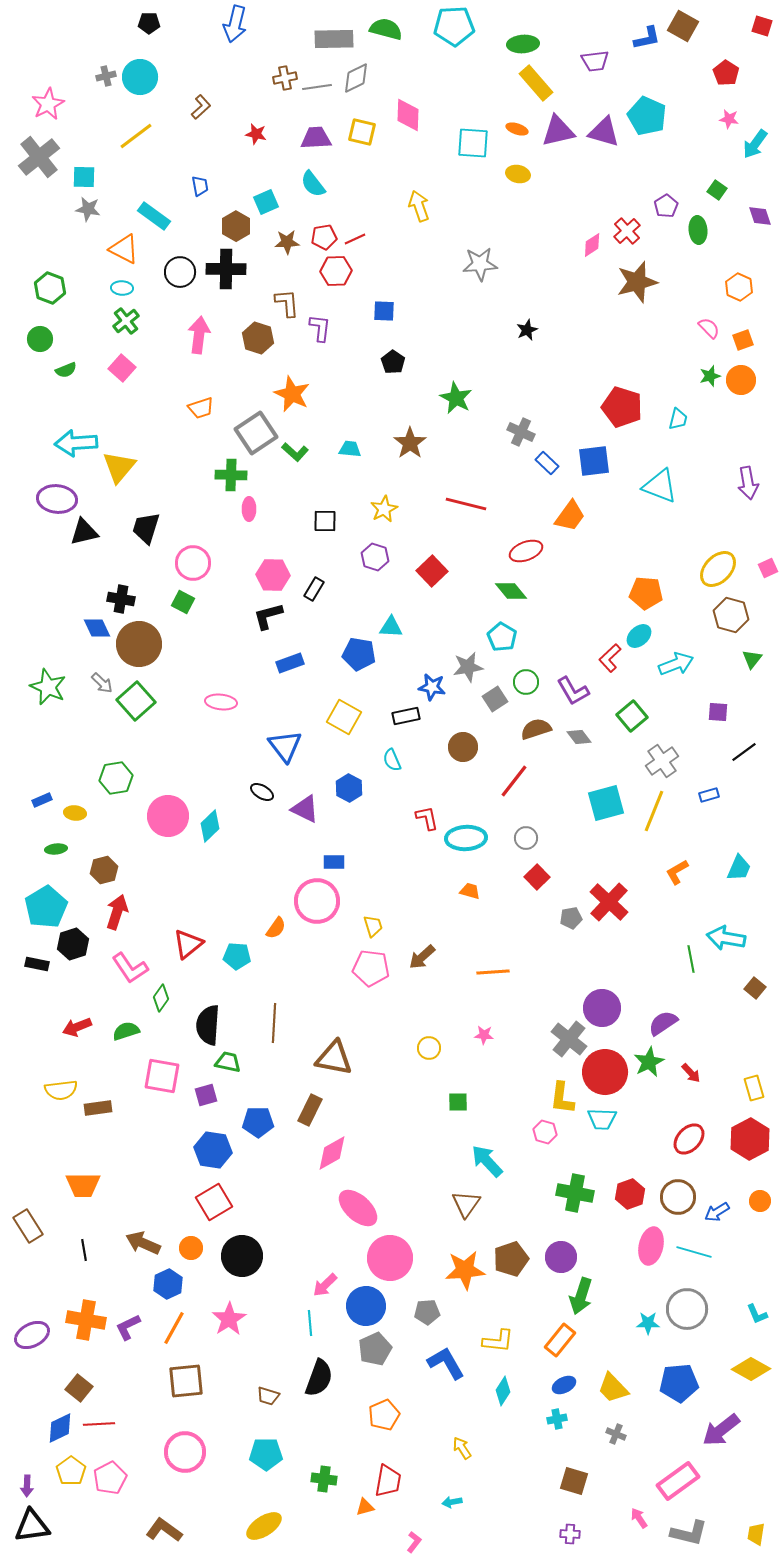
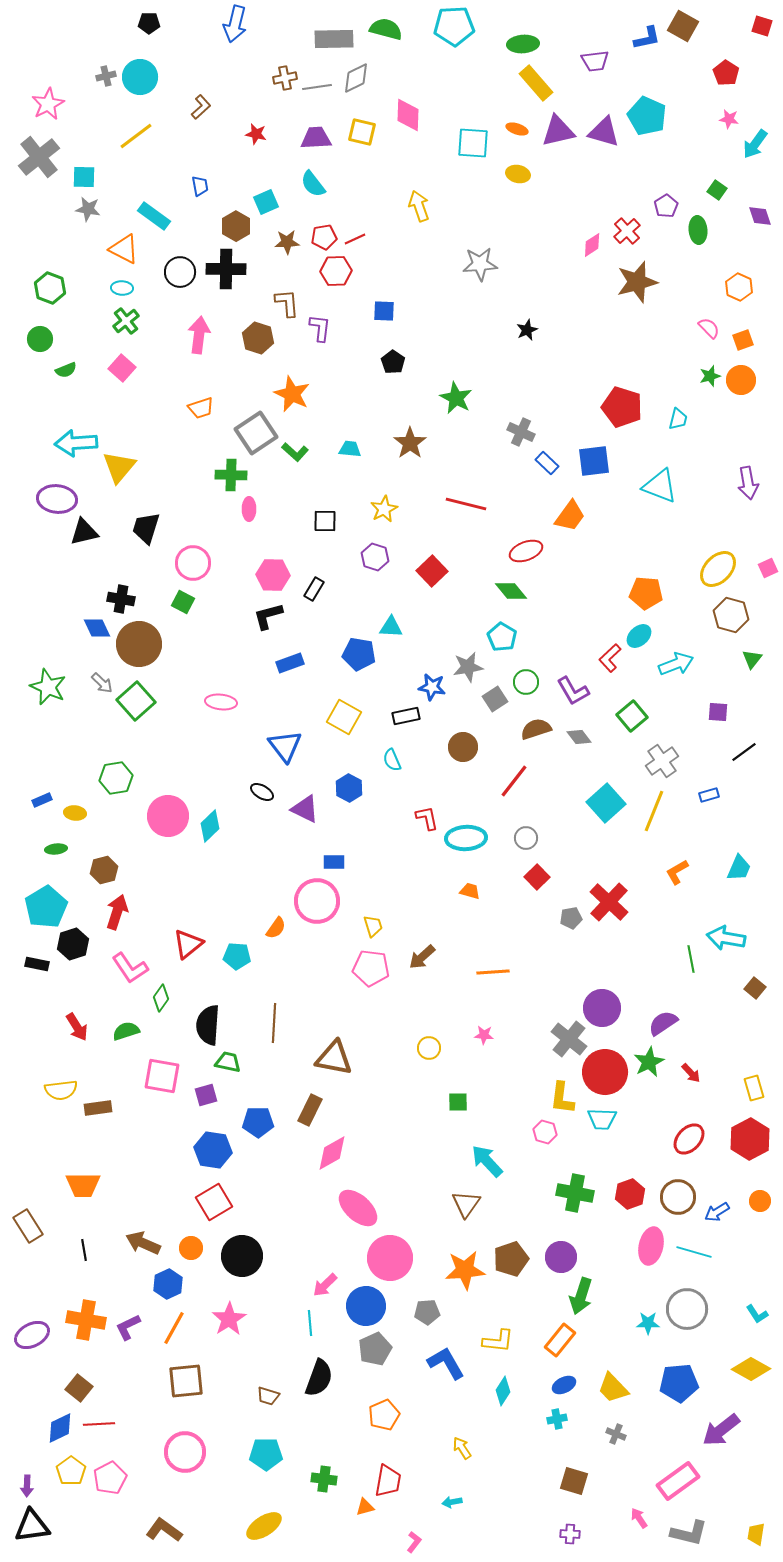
cyan square at (606, 803): rotated 27 degrees counterclockwise
red arrow at (77, 1027): rotated 100 degrees counterclockwise
cyan L-shape at (757, 1314): rotated 10 degrees counterclockwise
